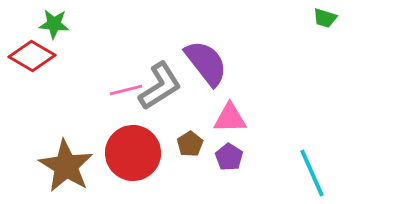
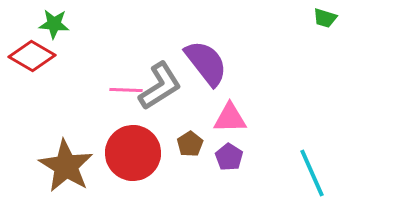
pink line: rotated 16 degrees clockwise
